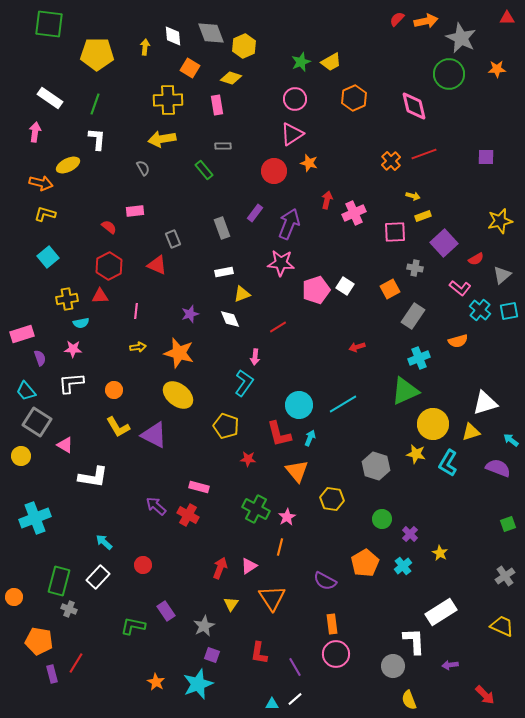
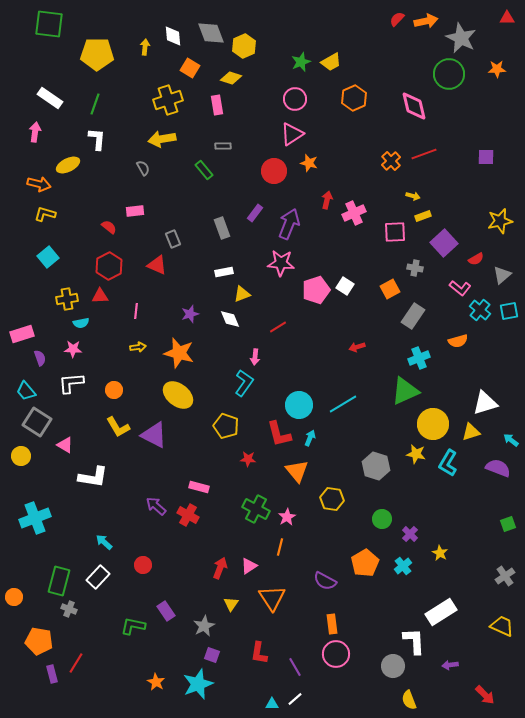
yellow cross at (168, 100): rotated 16 degrees counterclockwise
orange arrow at (41, 183): moved 2 px left, 1 px down
